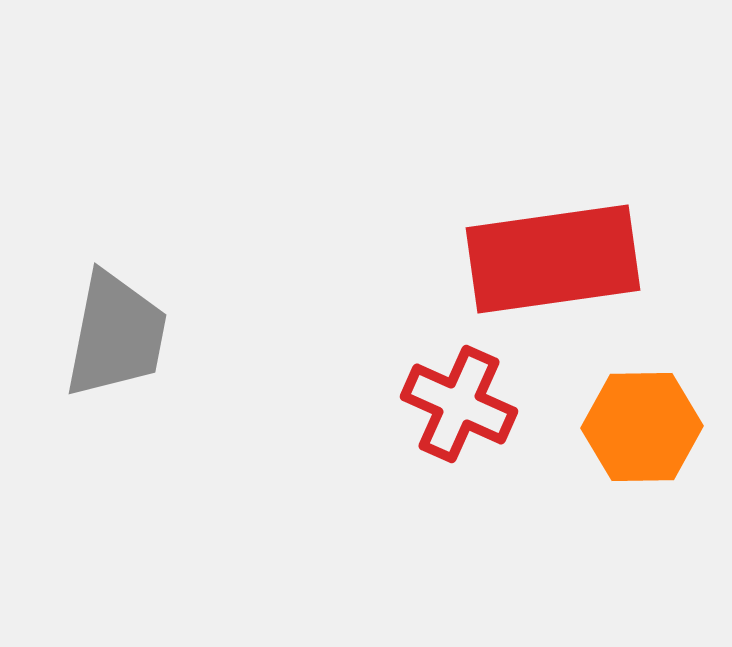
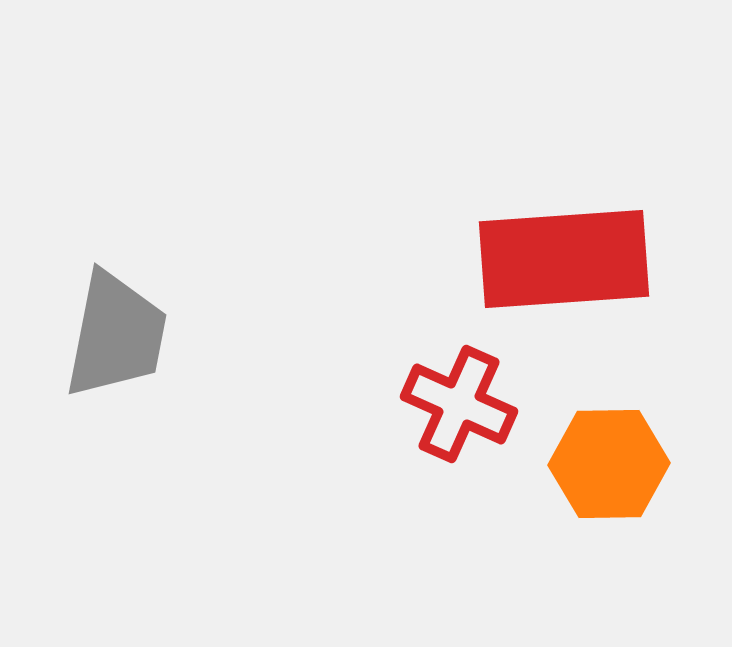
red rectangle: moved 11 px right; rotated 4 degrees clockwise
orange hexagon: moved 33 px left, 37 px down
